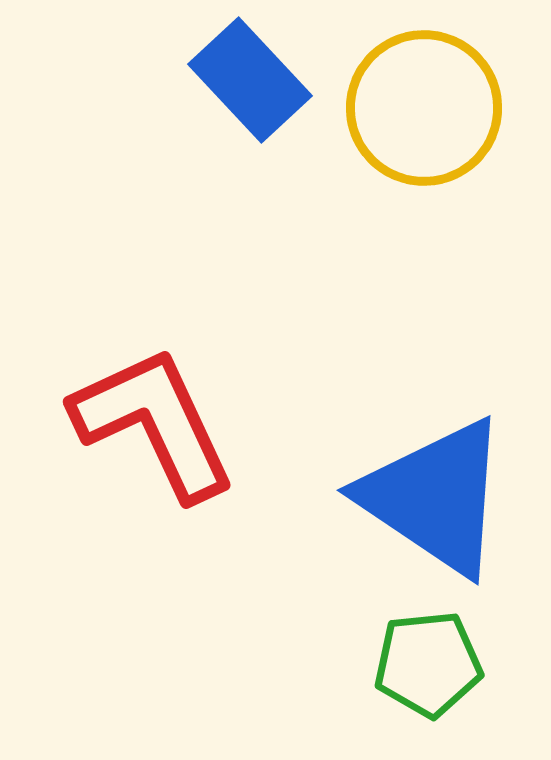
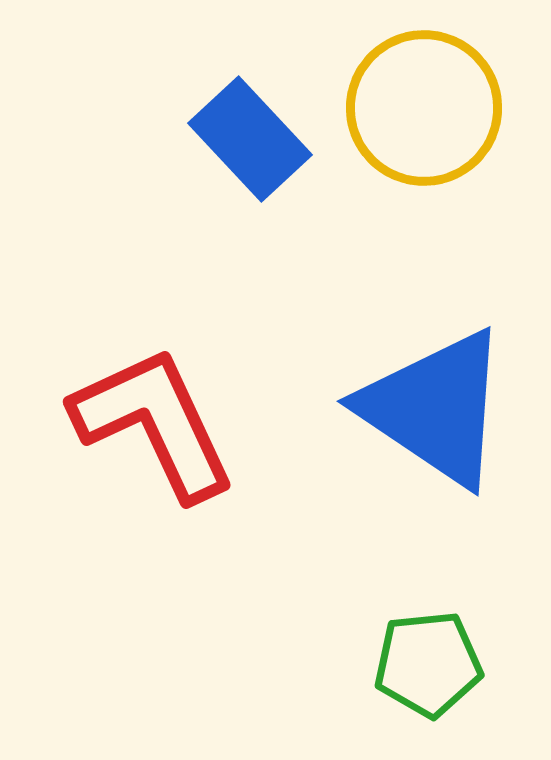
blue rectangle: moved 59 px down
blue triangle: moved 89 px up
